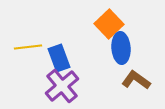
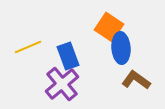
orange square: moved 3 px down; rotated 12 degrees counterclockwise
yellow line: rotated 16 degrees counterclockwise
blue rectangle: moved 9 px right, 2 px up
purple cross: moved 2 px up
